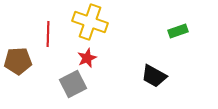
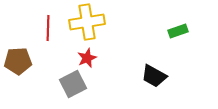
yellow cross: moved 3 px left; rotated 28 degrees counterclockwise
red line: moved 6 px up
